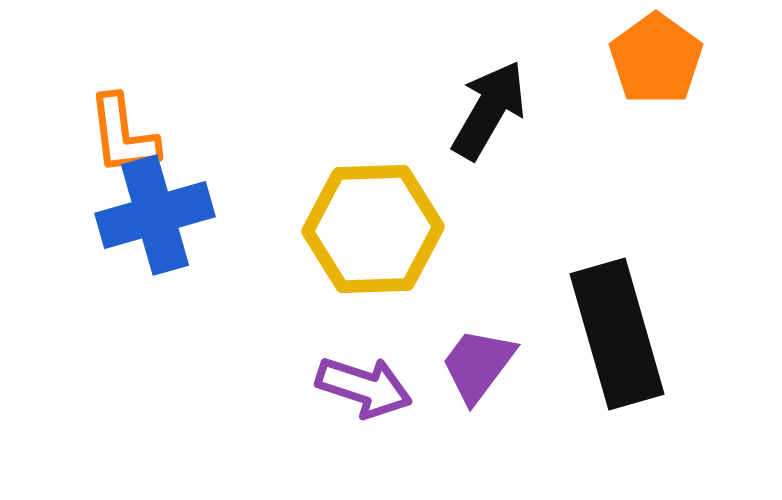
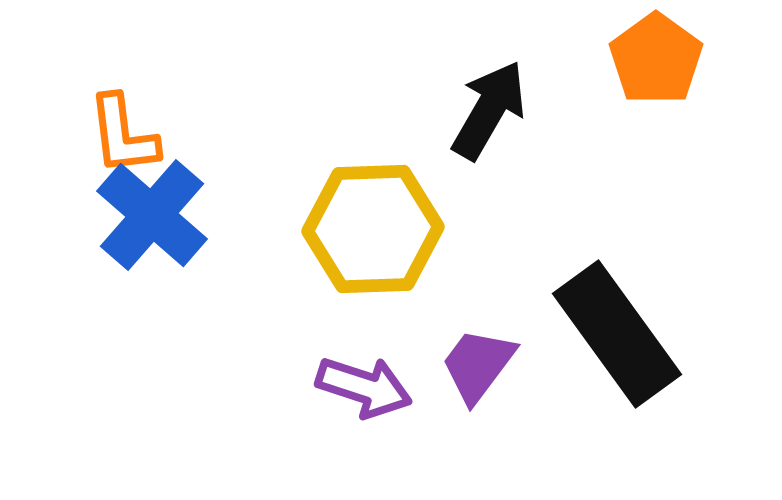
blue cross: moved 3 px left; rotated 33 degrees counterclockwise
black rectangle: rotated 20 degrees counterclockwise
